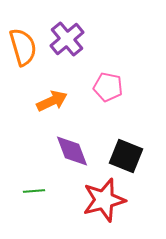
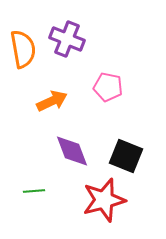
purple cross: rotated 28 degrees counterclockwise
orange semicircle: moved 2 px down; rotated 6 degrees clockwise
